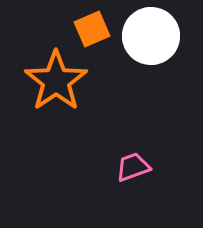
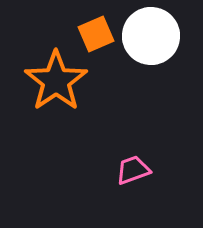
orange square: moved 4 px right, 5 px down
pink trapezoid: moved 3 px down
